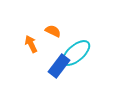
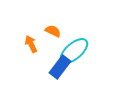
cyan ellipse: moved 2 px left, 2 px up
blue rectangle: moved 1 px right, 1 px down
